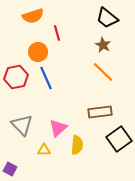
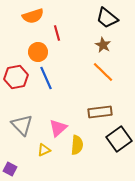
yellow triangle: rotated 24 degrees counterclockwise
